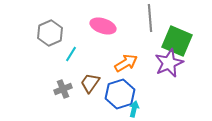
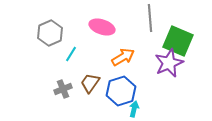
pink ellipse: moved 1 px left, 1 px down
green square: moved 1 px right
orange arrow: moved 3 px left, 6 px up
blue hexagon: moved 1 px right, 3 px up
